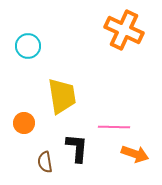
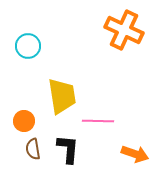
orange circle: moved 2 px up
pink line: moved 16 px left, 6 px up
black L-shape: moved 9 px left, 1 px down
brown semicircle: moved 12 px left, 13 px up
